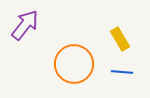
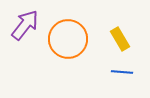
orange circle: moved 6 px left, 25 px up
